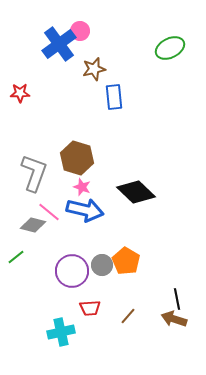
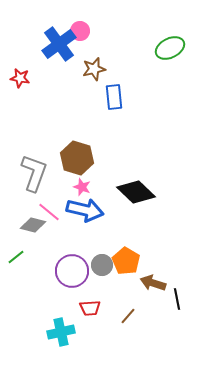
red star: moved 15 px up; rotated 12 degrees clockwise
brown arrow: moved 21 px left, 36 px up
